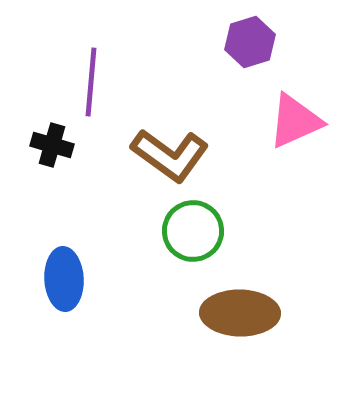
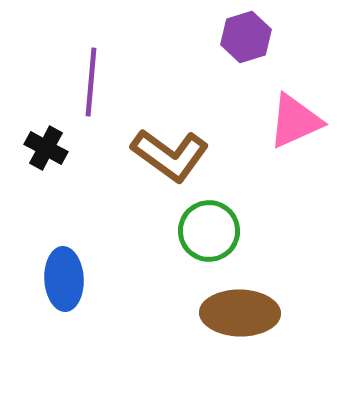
purple hexagon: moved 4 px left, 5 px up
black cross: moved 6 px left, 3 px down; rotated 12 degrees clockwise
green circle: moved 16 px right
